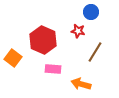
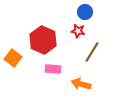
blue circle: moved 6 px left
brown line: moved 3 px left
